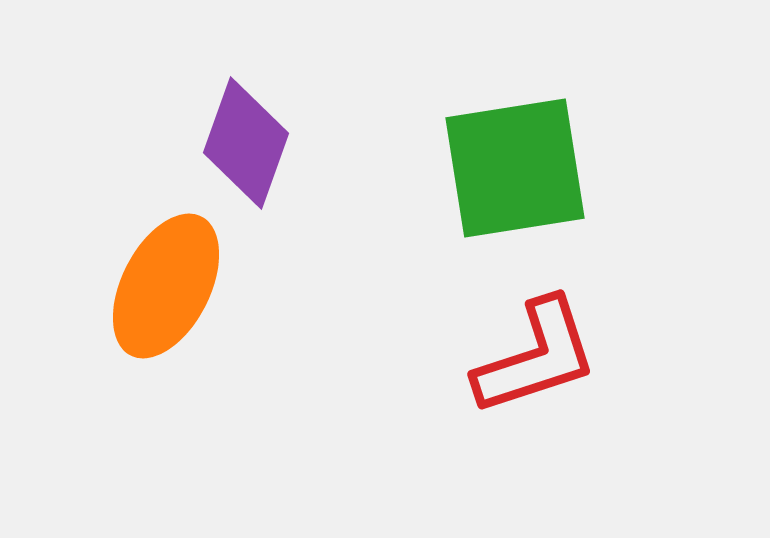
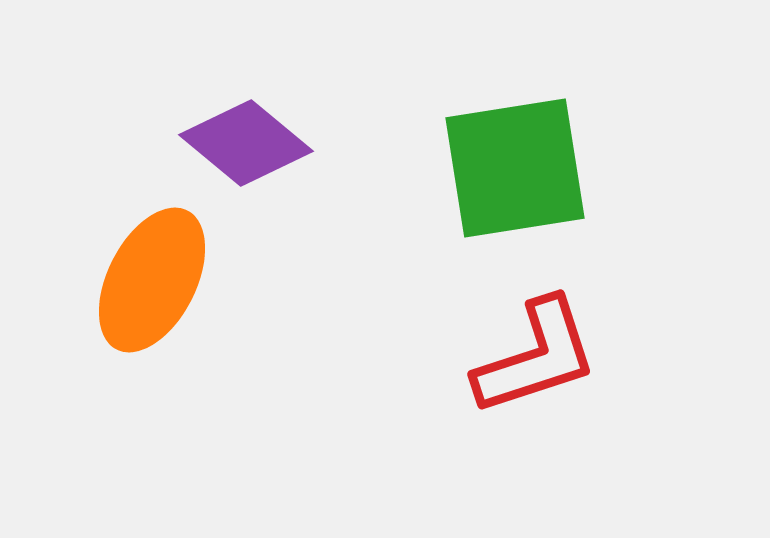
purple diamond: rotated 70 degrees counterclockwise
orange ellipse: moved 14 px left, 6 px up
